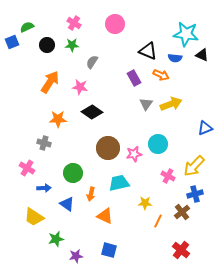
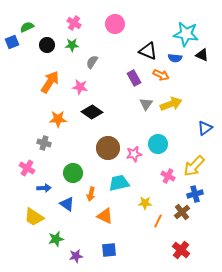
blue triangle at (205, 128): rotated 14 degrees counterclockwise
blue square at (109, 250): rotated 21 degrees counterclockwise
